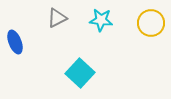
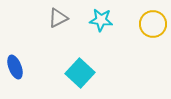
gray triangle: moved 1 px right
yellow circle: moved 2 px right, 1 px down
blue ellipse: moved 25 px down
